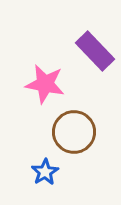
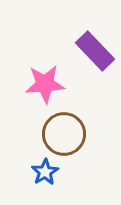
pink star: rotated 15 degrees counterclockwise
brown circle: moved 10 px left, 2 px down
